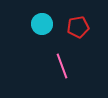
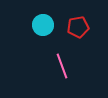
cyan circle: moved 1 px right, 1 px down
